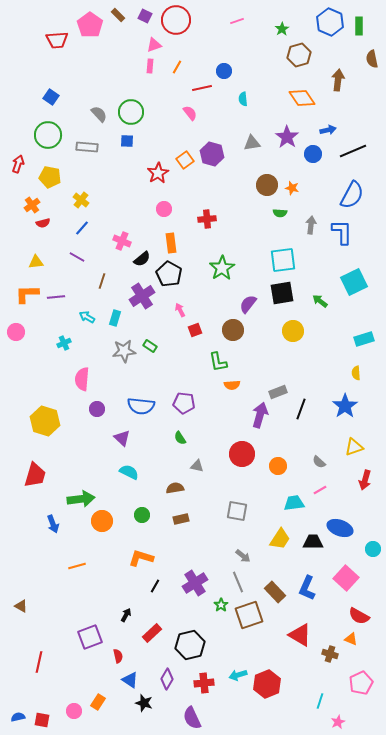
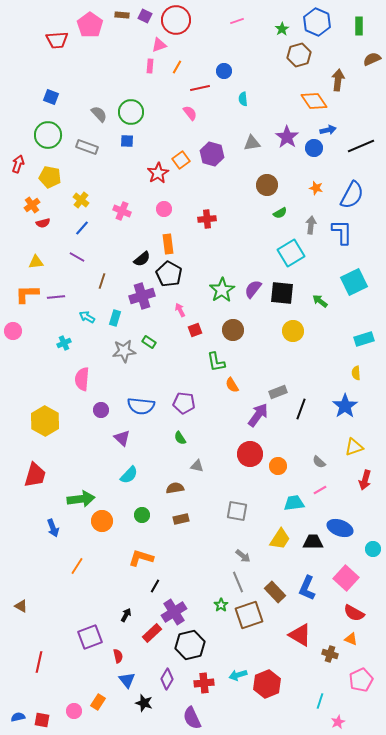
brown rectangle at (118, 15): moved 4 px right; rotated 40 degrees counterclockwise
blue hexagon at (330, 22): moved 13 px left
pink triangle at (154, 45): moved 5 px right
brown semicircle at (372, 59): rotated 78 degrees clockwise
red line at (202, 88): moved 2 px left
blue square at (51, 97): rotated 14 degrees counterclockwise
orange diamond at (302, 98): moved 12 px right, 3 px down
gray rectangle at (87, 147): rotated 15 degrees clockwise
black line at (353, 151): moved 8 px right, 5 px up
blue circle at (313, 154): moved 1 px right, 6 px up
orange square at (185, 160): moved 4 px left
orange star at (292, 188): moved 24 px right
green semicircle at (280, 213): rotated 32 degrees counterclockwise
pink cross at (122, 241): moved 30 px up
orange rectangle at (171, 243): moved 3 px left, 1 px down
cyan square at (283, 260): moved 8 px right, 7 px up; rotated 24 degrees counterclockwise
green star at (222, 268): moved 22 px down
black square at (282, 293): rotated 15 degrees clockwise
purple cross at (142, 296): rotated 15 degrees clockwise
purple semicircle at (248, 304): moved 5 px right, 15 px up
pink circle at (16, 332): moved 3 px left, 1 px up
green rectangle at (150, 346): moved 1 px left, 4 px up
green L-shape at (218, 362): moved 2 px left
orange semicircle at (232, 385): rotated 63 degrees clockwise
purple circle at (97, 409): moved 4 px right, 1 px down
purple arrow at (260, 415): moved 2 px left; rotated 20 degrees clockwise
yellow hexagon at (45, 421): rotated 12 degrees clockwise
red circle at (242, 454): moved 8 px right
cyan semicircle at (129, 472): moved 3 px down; rotated 108 degrees clockwise
blue arrow at (53, 524): moved 4 px down
orange line at (77, 566): rotated 42 degrees counterclockwise
purple cross at (195, 583): moved 21 px left, 29 px down
red semicircle at (359, 616): moved 5 px left, 3 px up
blue triangle at (130, 680): moved 3 px left; rotated 18 degrees clockwise
pink pentagon at (361, 683): moved 3 px up
